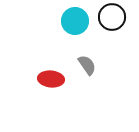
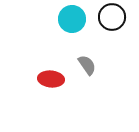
cyan circle: moved 3 px left, 2 px up
